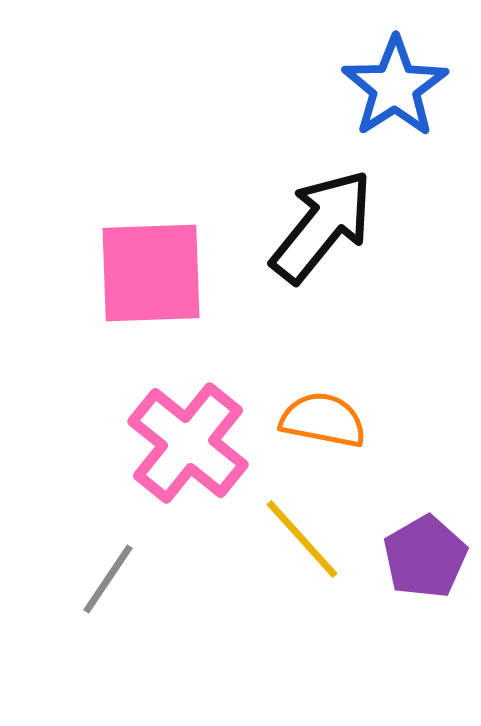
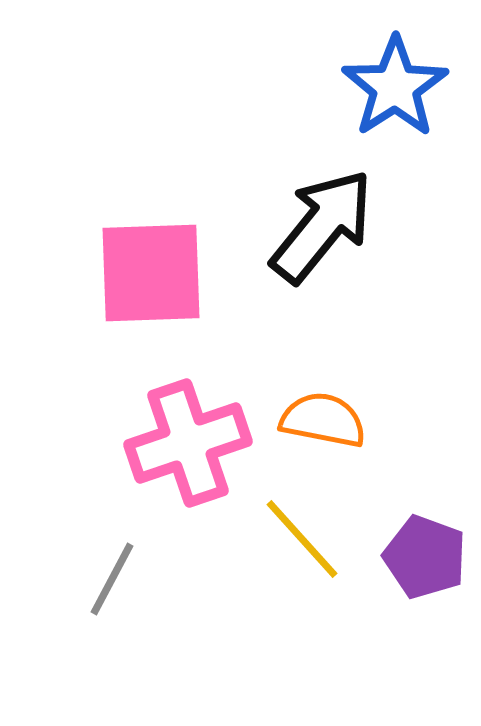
pink cross: rotated 32 degrees clockwise
purple pentagon: rotated 22 degrees counterclockwise
gray line: moved 4 px right; rotated 6 degrees counterclockwise
